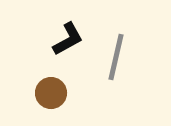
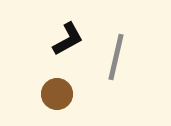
brown circle: moved 6 px right, 1 px down
